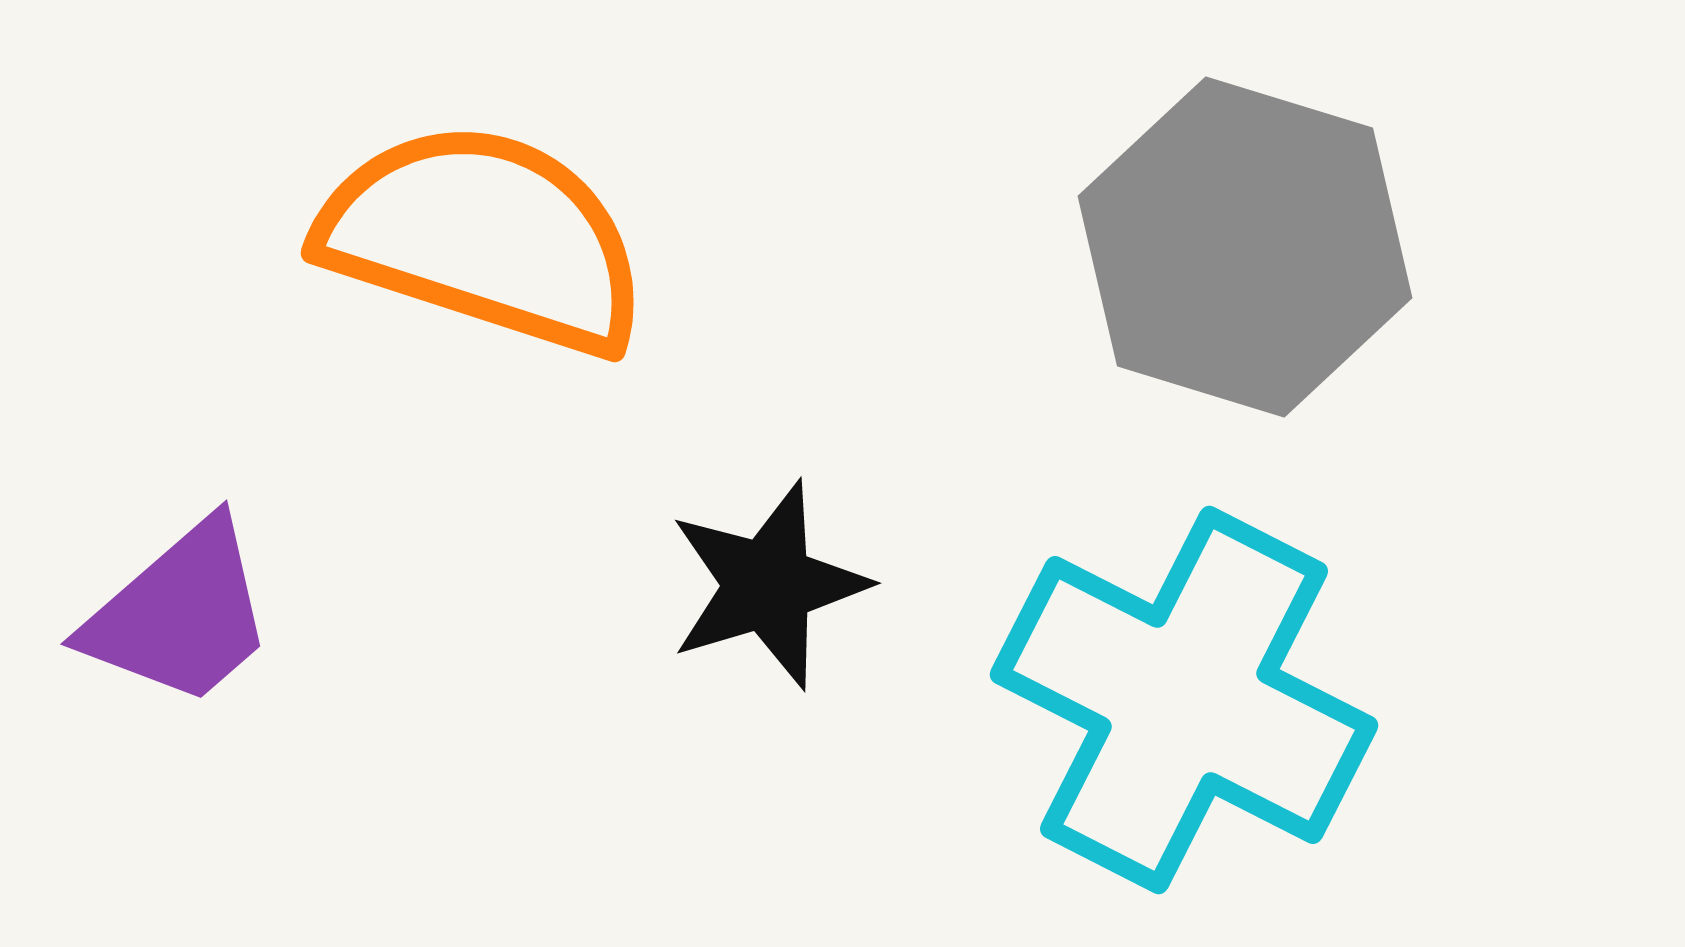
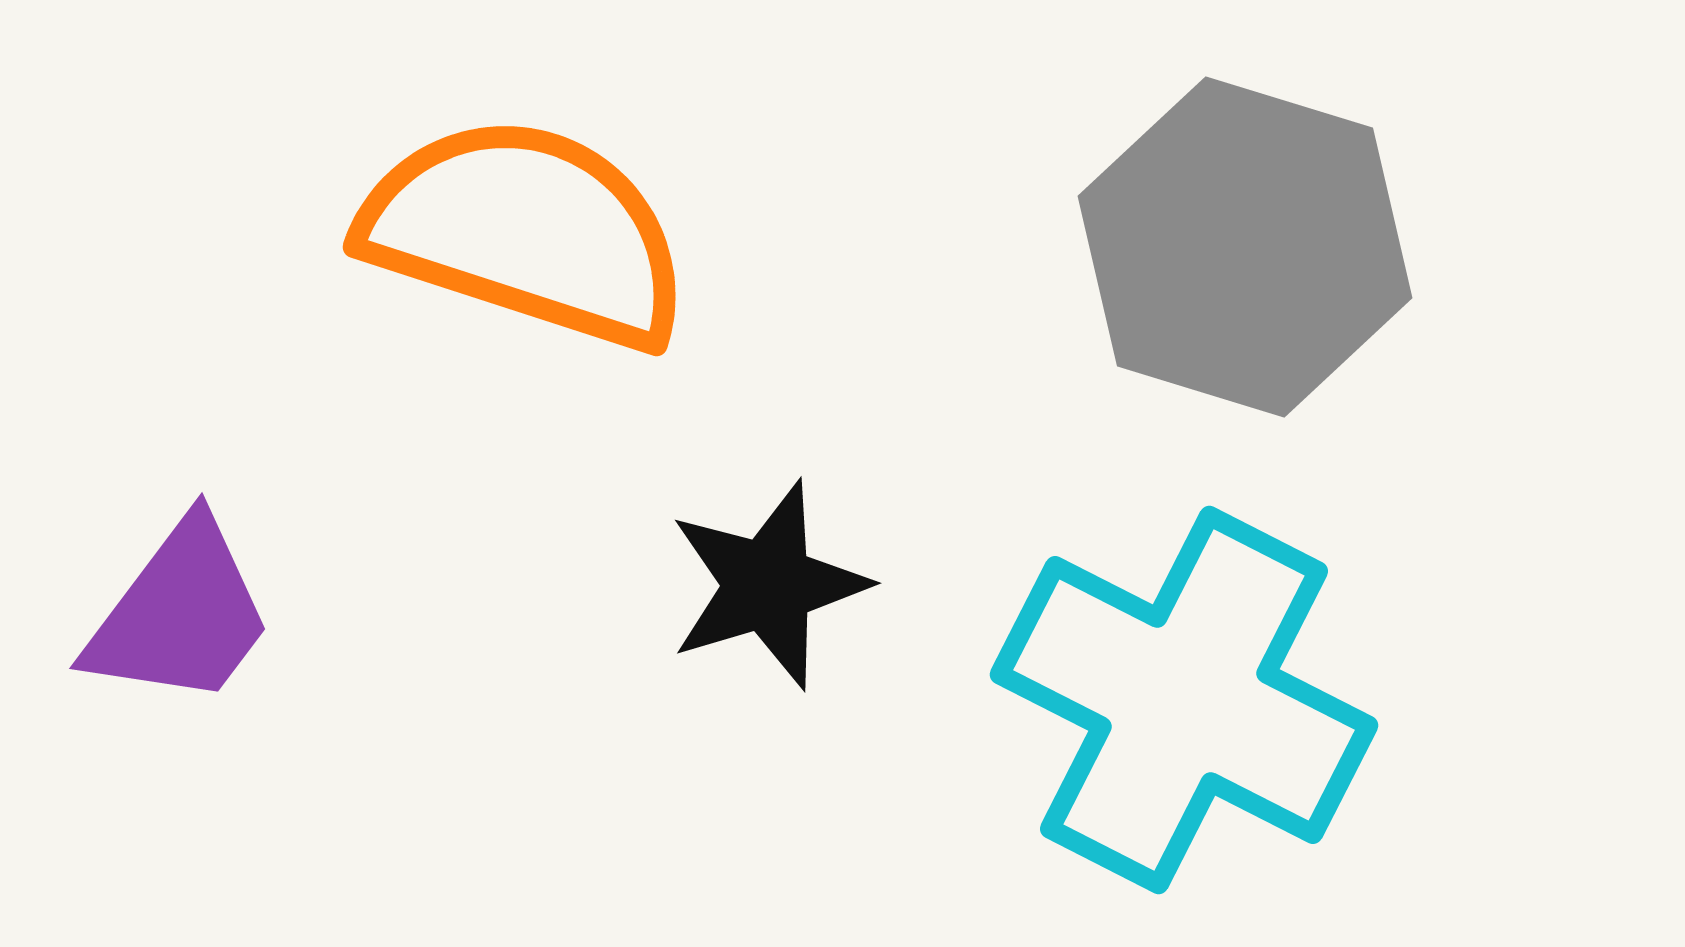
orange semicircle: moved 42 px right, 6 px up
purple trapezoid: rotated 12 degrees counterclockwise
